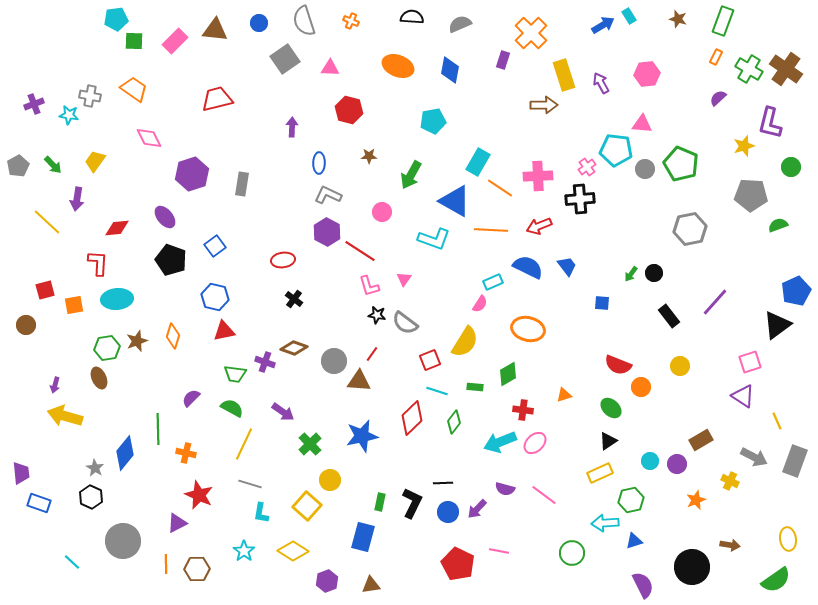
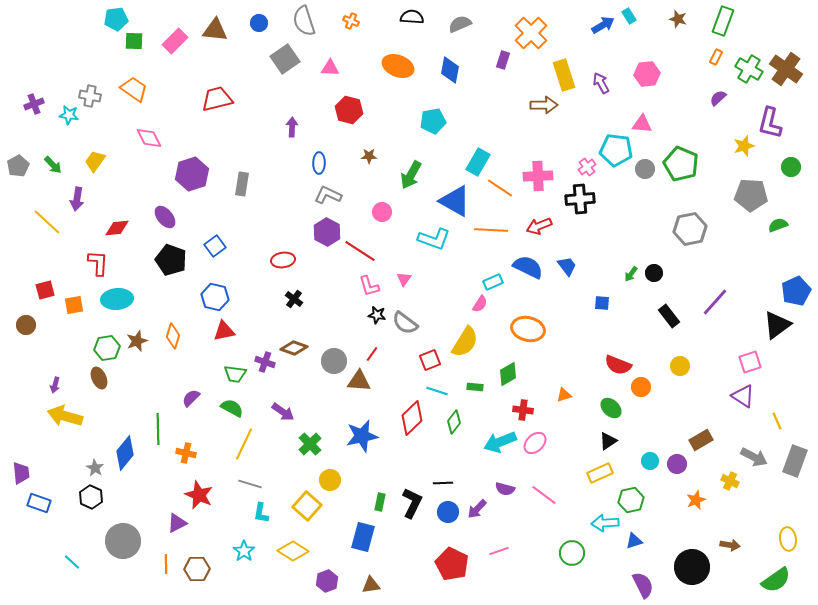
pink line at (499, 551): rotated 30 degrees counterclockwise
red pentagon at (458, 564): moved 6 px left
